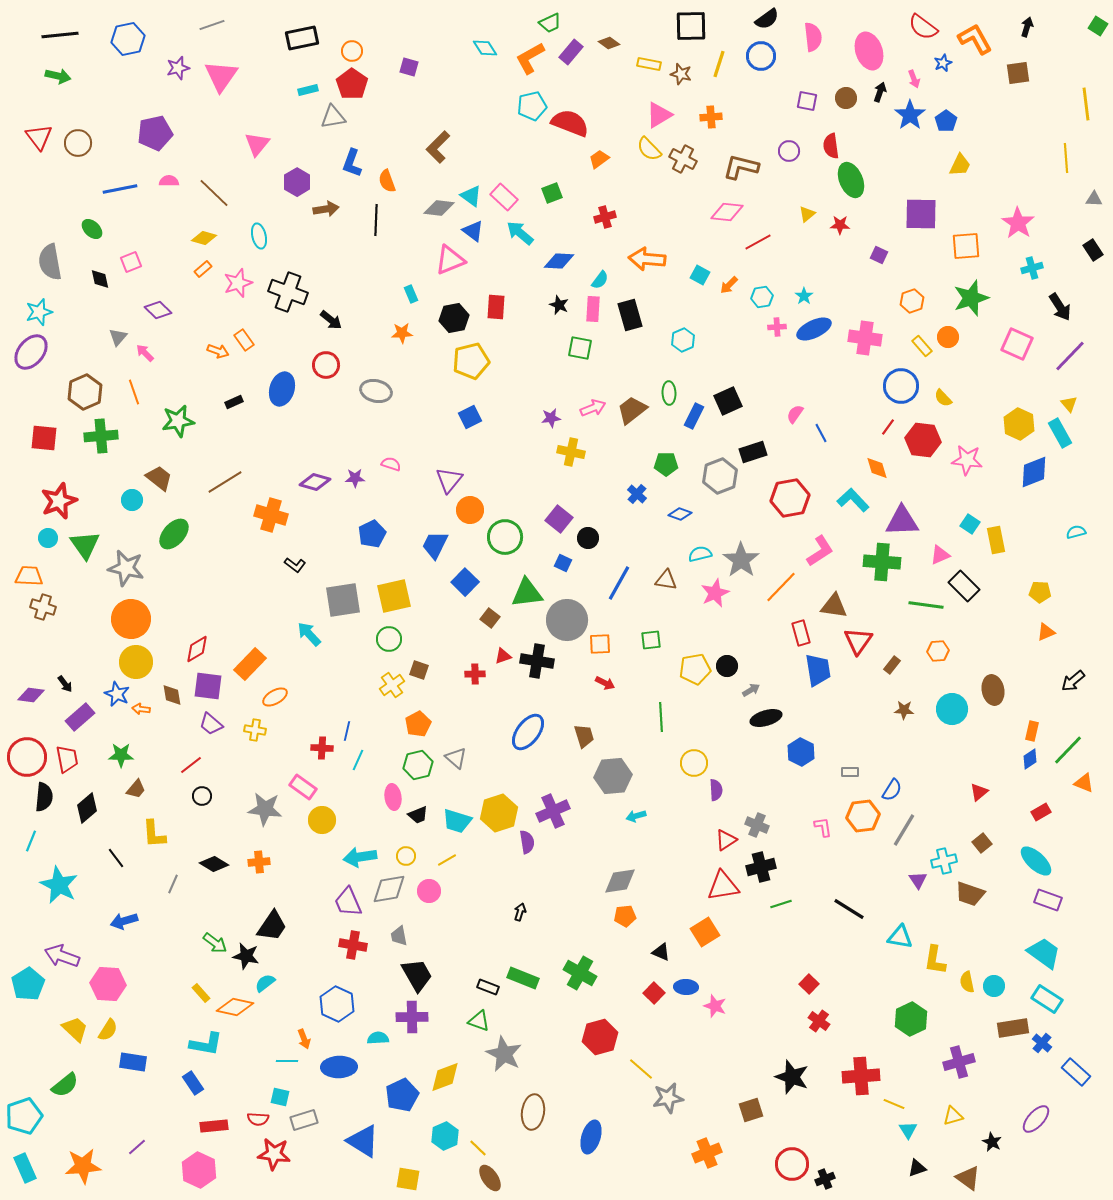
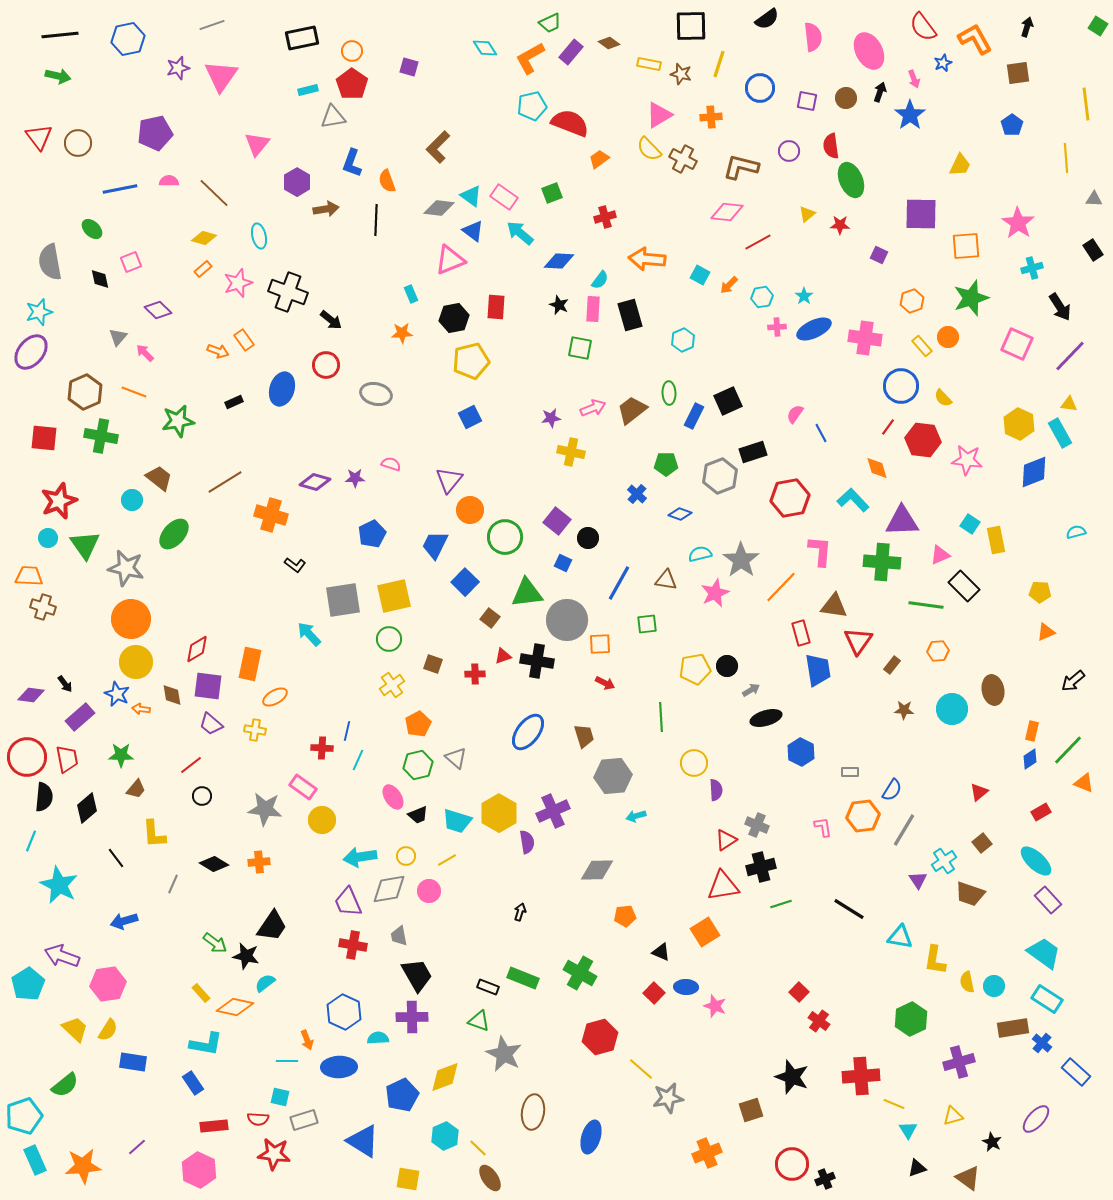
red semicircle at (923, 27): rotated 16 degrees clockwise
pink ellipse at (869, 51): rotated 9 degrees counterclockwise
blue circle at (761, 56): moved 1 px left, 32 px down
blue pentagon at (946, 121): moved 66 px right, 4 px down
pink rectangle at (504, 197): rotated 8 degrees counterclockwise
gray ellipse at (376, 391): moved 3 px down
orange line at (134, 392): rotated 50 degrees counterclockwise
yellow triangle at (1069, 404): rotated 42 degrees counterclockwise
green cross at (101, 436): rotated 16 degrees clockwise
purple square at (559, 519): moved 2 px left, 2 px down
pink L-shape at (820, 551): rotated 52 degrees counterclockwise
green square at (651, 640): moved 4 px left, 16 px up
orange rectangle at (250, 664): rotated 32 degrees counterclockwise
brown square at (419, 670): moved 14 px right, 6 px up
pink ellipse at (393, 797): rotated 25 degrees counterclockwise
yellow hexagon at (499, 813): rotated 12 degrees counterclockwise
cyan cross at (944, 861): rotated 20 degrees counterclockwise
gray diamond at (620, 881): moved 23 px left, 11 px up; rotated 8 degrees clockwise
purple rectangle at (1048, 900): rotated 28 degrees clockwise
pink hexagon at (108, 984): rotated 12 degrees counterclockwise
red square at (809, 984): moved 10 px left, 8 px down
blue hexagon at (337, 1004): moved 7 px right, 8 px down
orange arrow at (304, 1039): moved 3 px right, 1 px down
cyan rectangle at (25, 1168): moved 10 px right, 8 px up
